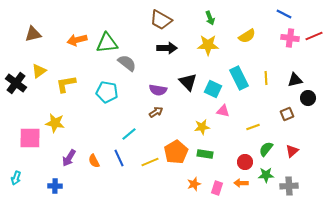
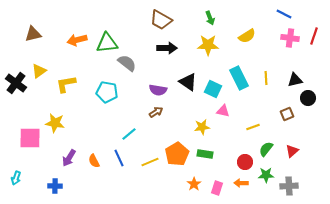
red line at (314, 36): rotated 48 degrees counterclockwise
black triangle at (188, 82): rotated 12 degrees counterclockwise
orange pentagon at (176, 152): moved 1 px right, 2 px down
orange star at (194, 184): rotated 16 degrees counterclockwise
